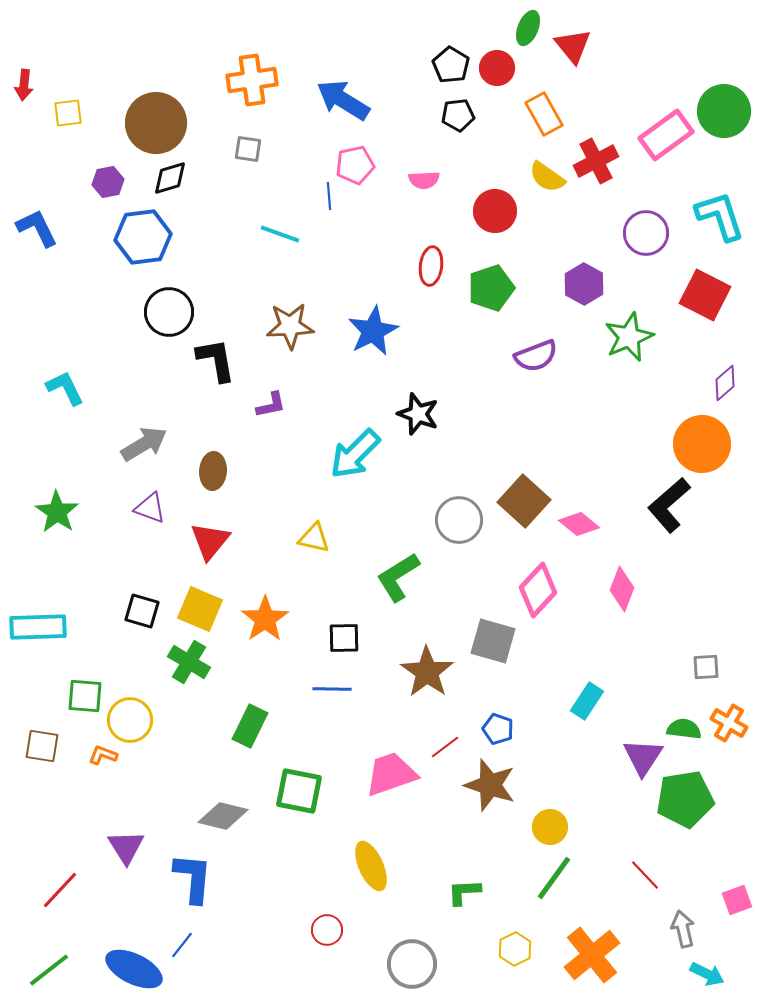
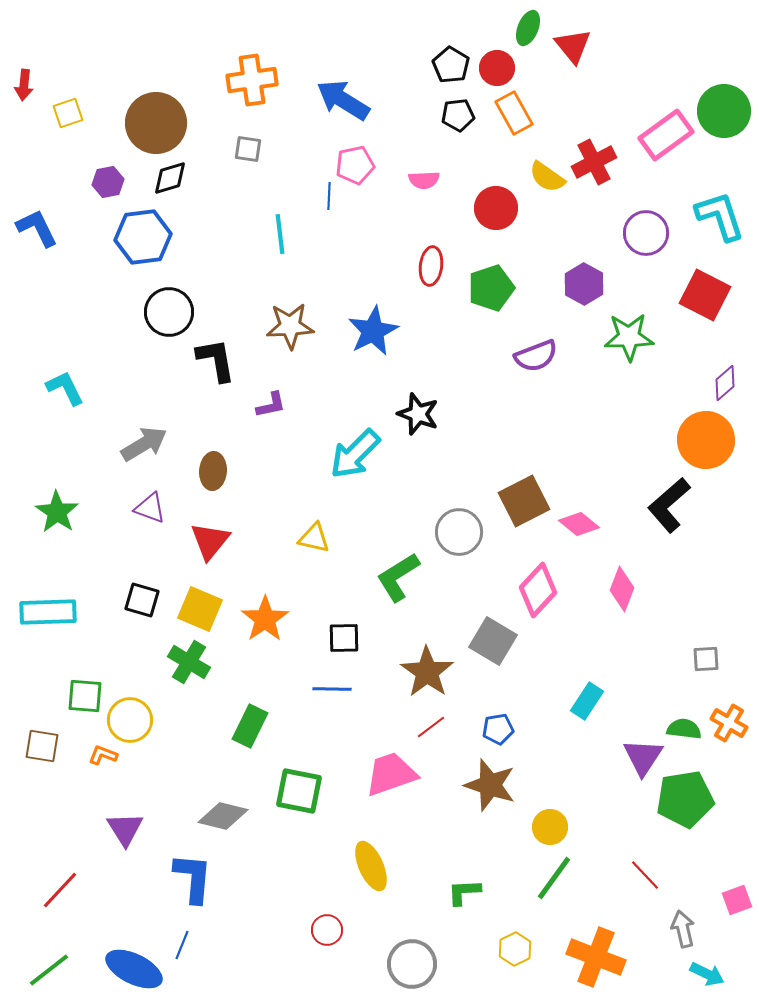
yellow square at (68, 113): rotated 12 degrees counterclockwise
orange rectangle at (544, 114): moved 30 px left, 1 px up
red cross at (596, 161): moved 2 px left, 1 px down
blue line at (329, 196): rotated 8 degrees clockwise
red circle at (495, 211): moved 1 px right, 3 px up
cyan line at (280, 234): rotated 63 degrees clockwise
green star at (629, 337): rotated 21 degrees clockwise
orange circle at (702, 444): moved 4 px right, 4 px up
brown square at (524, 501): rotated 21 degrees clockwise
gray circle at (459, 520): moved 12 px down
black square at (142, 611): moved 11 px up
cyan rectangle at (38, 627): moved 10 px right, 15 px up
gray square at (493, 641): rotated 15 degrees clockwise
gray square at (706, 667): moved 8 px up
blue pentagon at (498, 729): rotated 28 degrees counterclockwise
red line at (445, 747): moved 14 px left, 20 px up
purple triangle at (126, 847): moved 1 px left, 18 px up
blue line at (182, 945): rotated 16 degrees counterclockwise
orange cross at (592, 955): moved 4 px right, 2 px down; rotated 30 degrees counterclockwise
